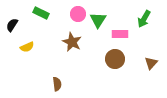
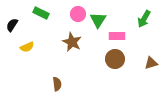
pink rectangle: moved 3 px left, 2 px down
brown triangle: rotated 32 degrees clockwise
